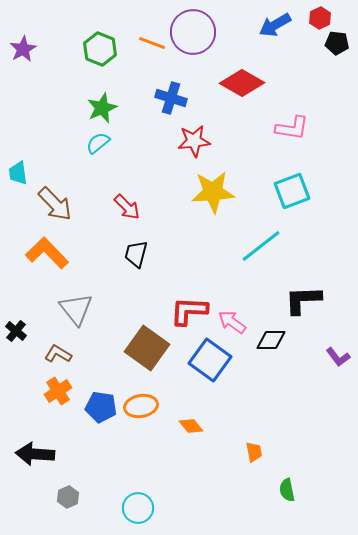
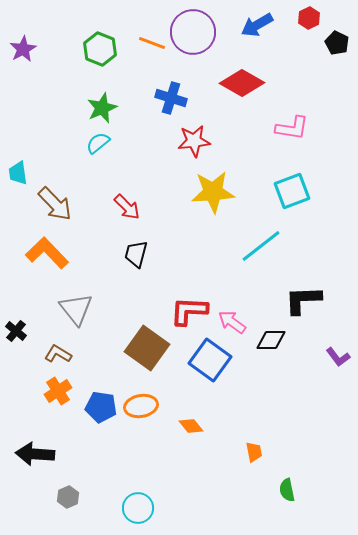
red hexagon: moved 11 px left
blue arrow: moved 18 px left
black pentagon: rotated 20 degrees clockwise
